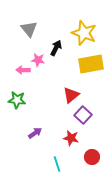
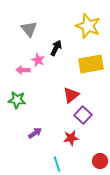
yellow star: moved 4 px right, 7 px up
pink star: rotated 16 degrees clockwise
red star: rotated 21 degrees counterclockwise
red circle: moved 8 px right, 4 px down
